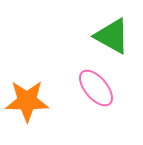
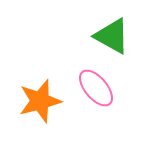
orange star: moved 13 px right; rotated 15 degrees counterclockwise
